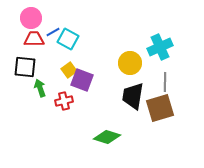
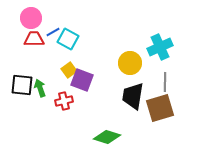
black square: moved 3 px left, 18 px down
